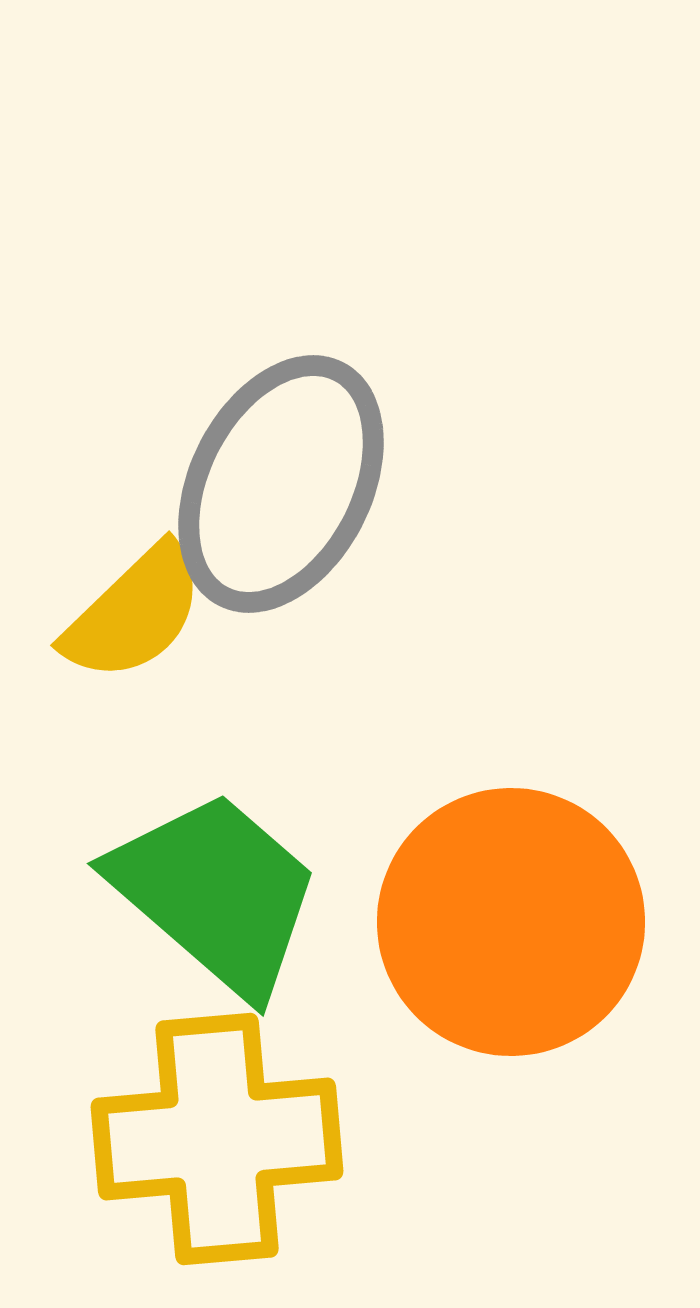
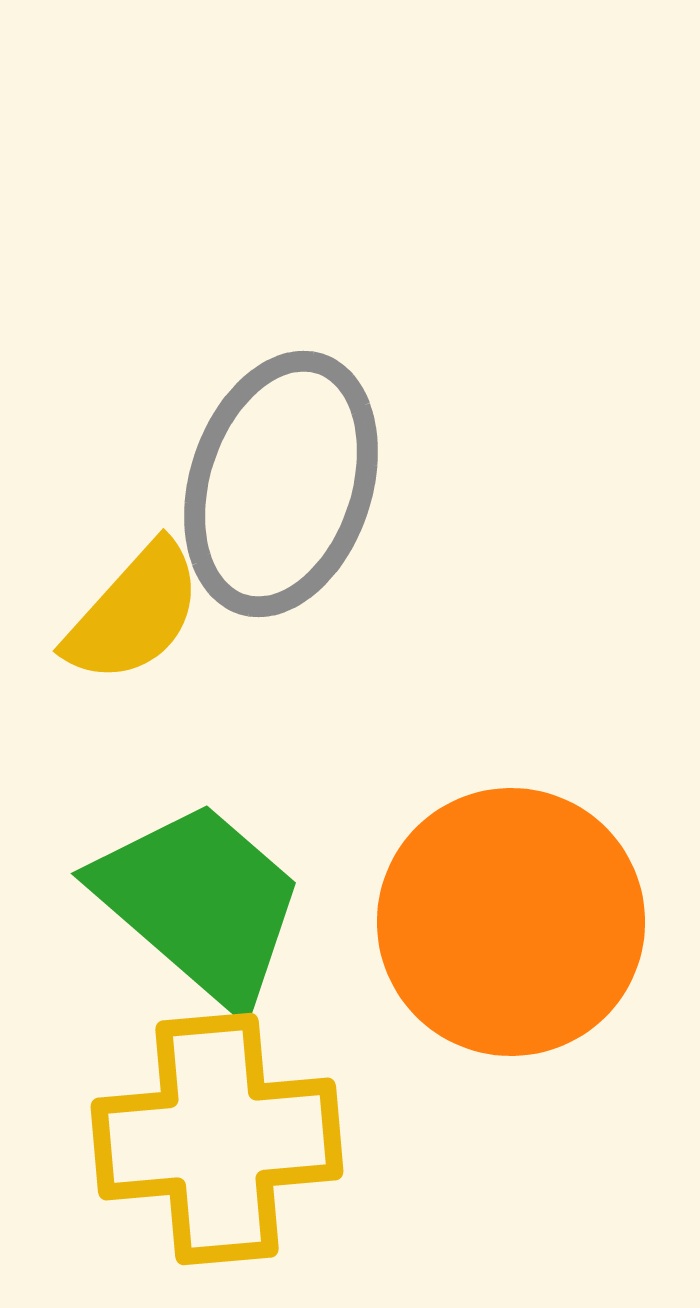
gray ellipse: rotated 9 degrees counterclockwise
yellow semicircle: rotated 4 degrees counterclockwise
green trapezoid: moved 16 px left, 10 px down
